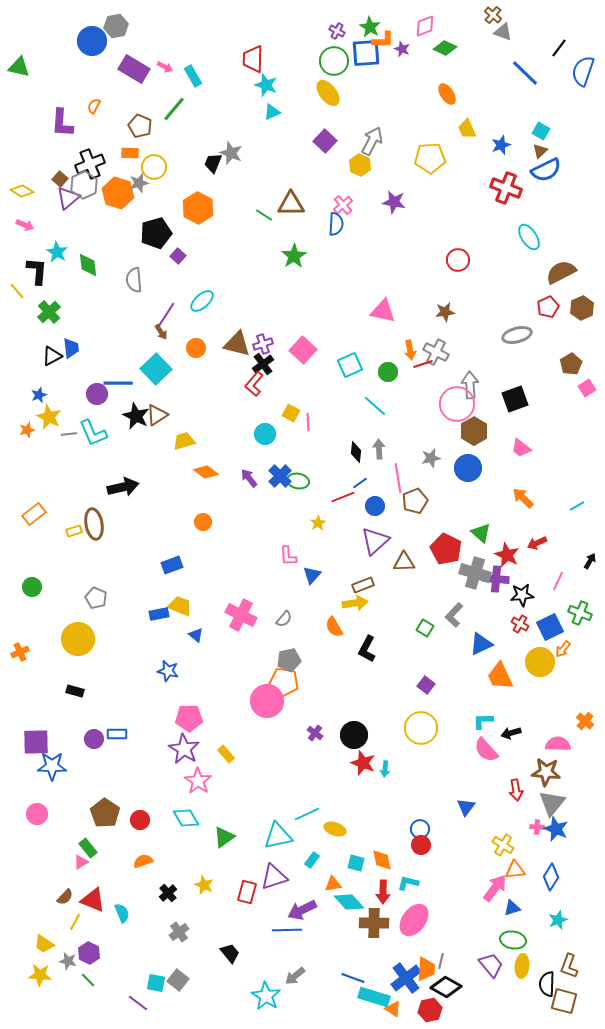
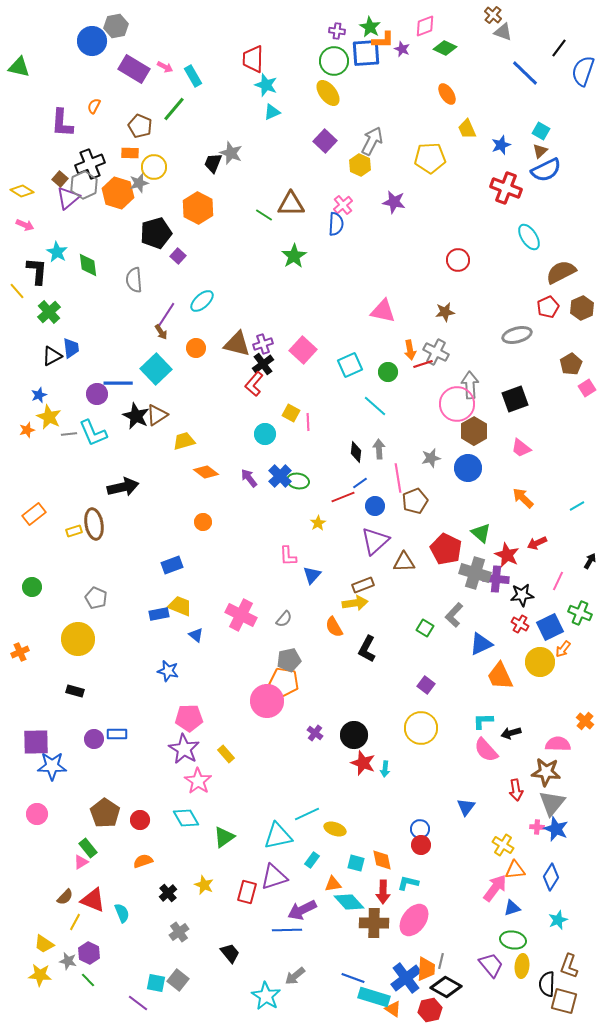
purple cross at (337, 31): rotated 21 degrees counterclockwise
